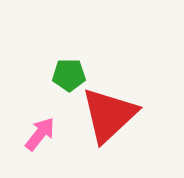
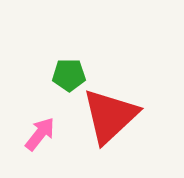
red triangle: moved 1 px right, 1 px down
